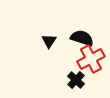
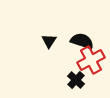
black semicircle: moved 3 px down
red cross: moved 1 px down
